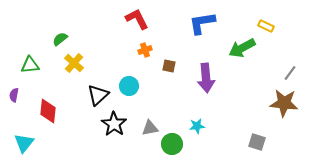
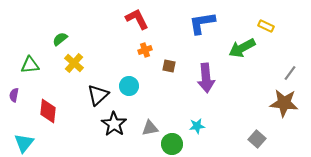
gray square: moved 3 px up; rotated 24 degrees clockwise
